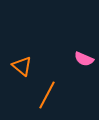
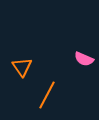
orange triangle: moved 1 px down; rotated 15 degrees clockwise
